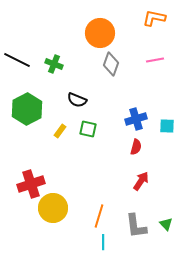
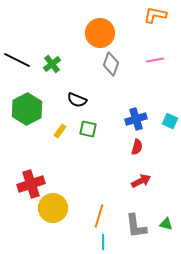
orange L-shape: moved 1 px right, 3 px up
green cross: moved 2 px left; rotated 30 degrees clockwise
cyan square: moved 3 px right, 5 px up; rotated 21 degrees clockwise
red semicircle: moved 1 px right
red arrow: rotated 30 degrees clockwise
green triangle: rotated 32 degrees counterclockwise
